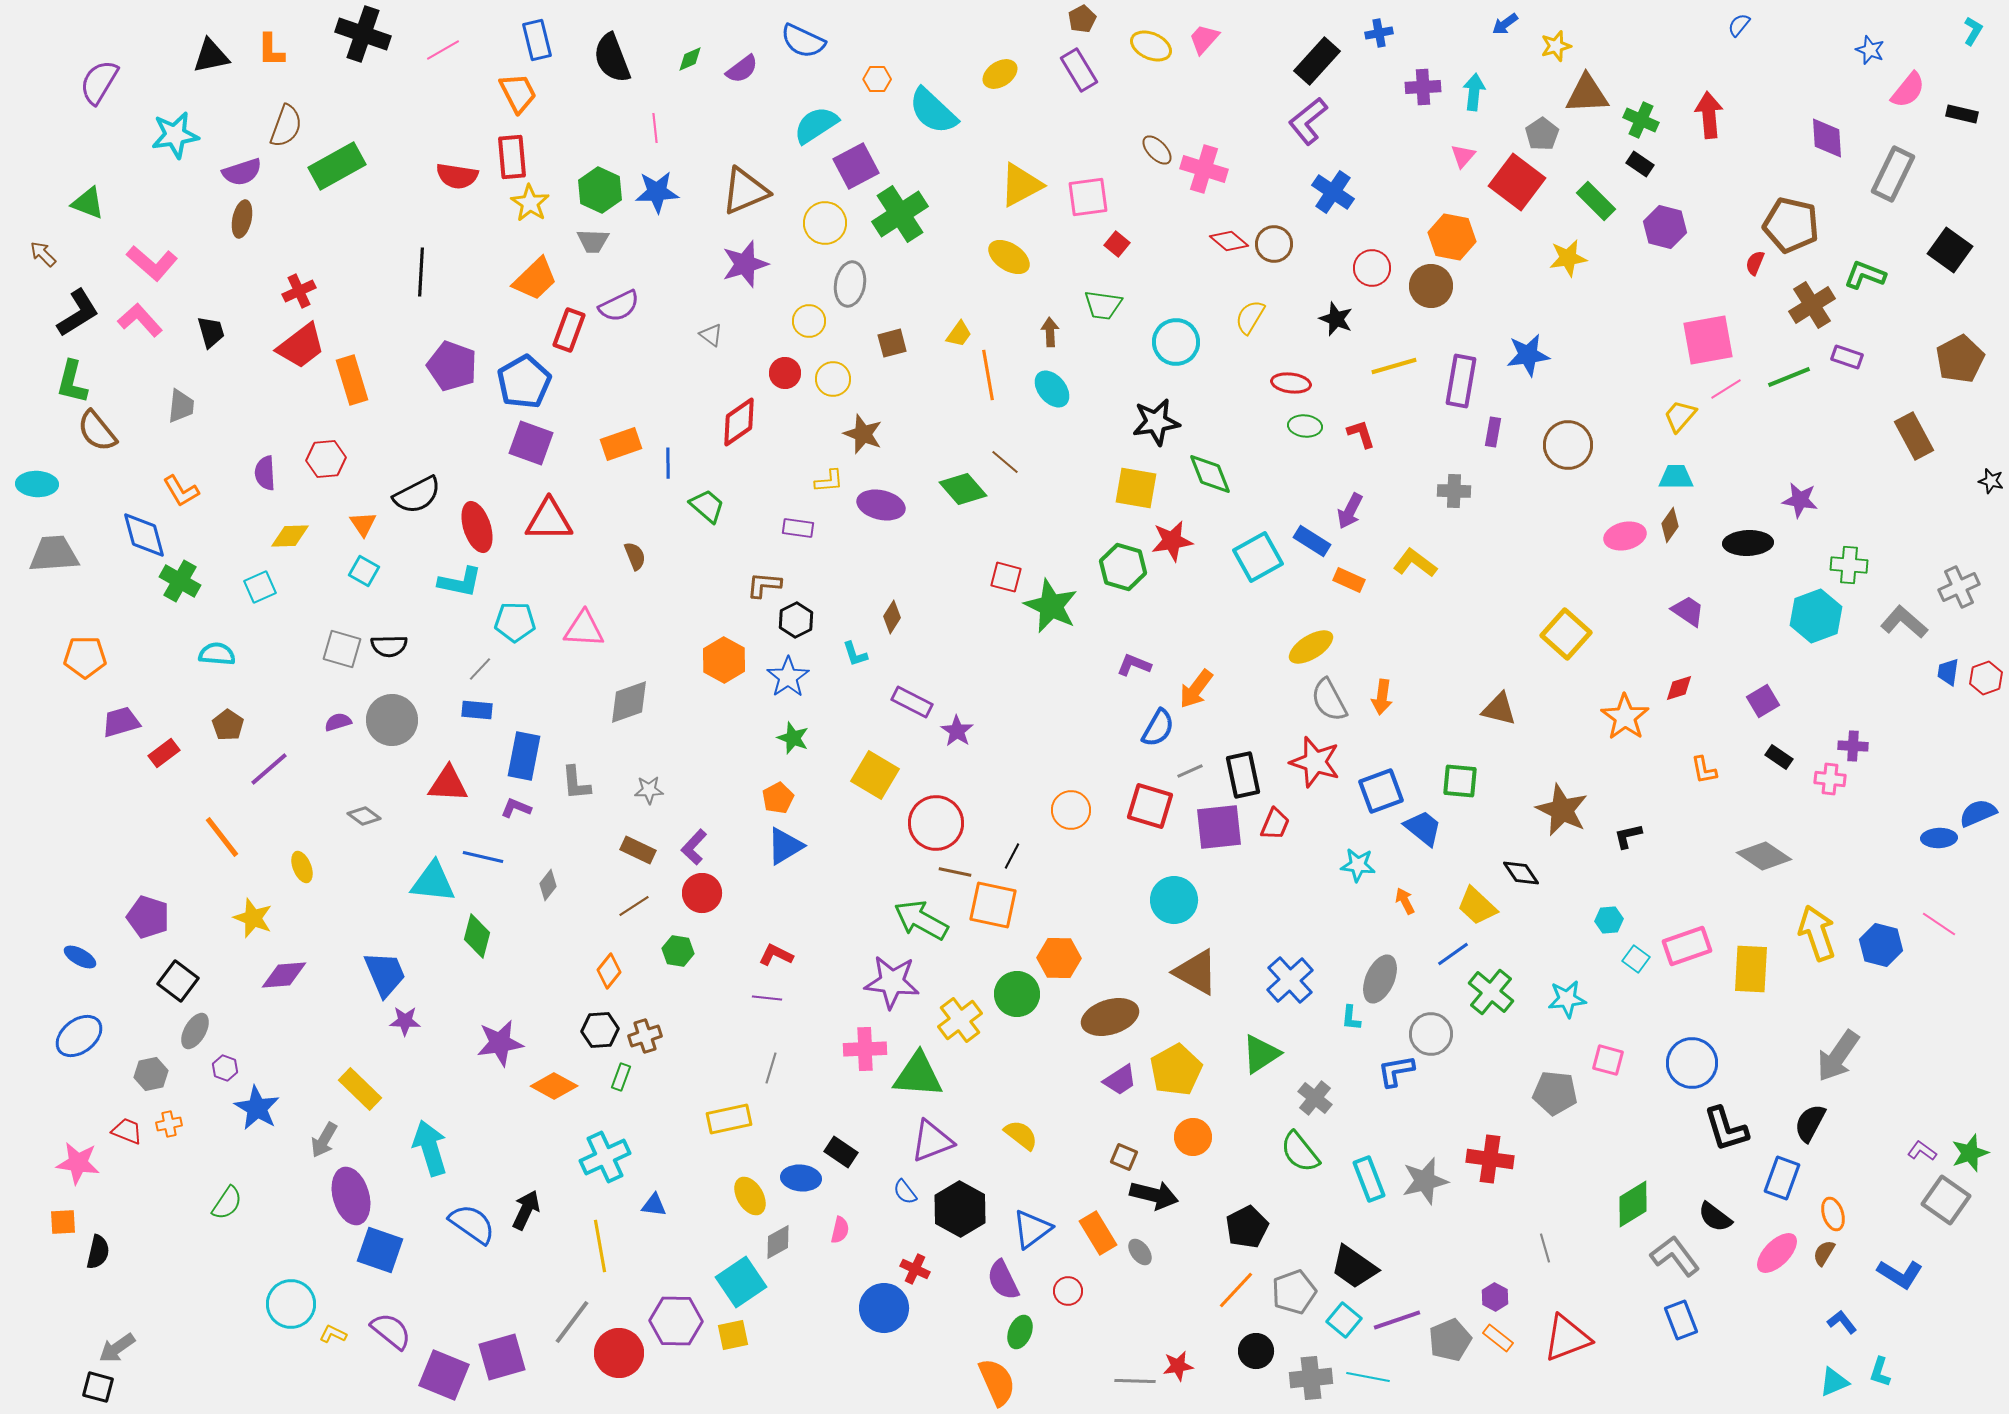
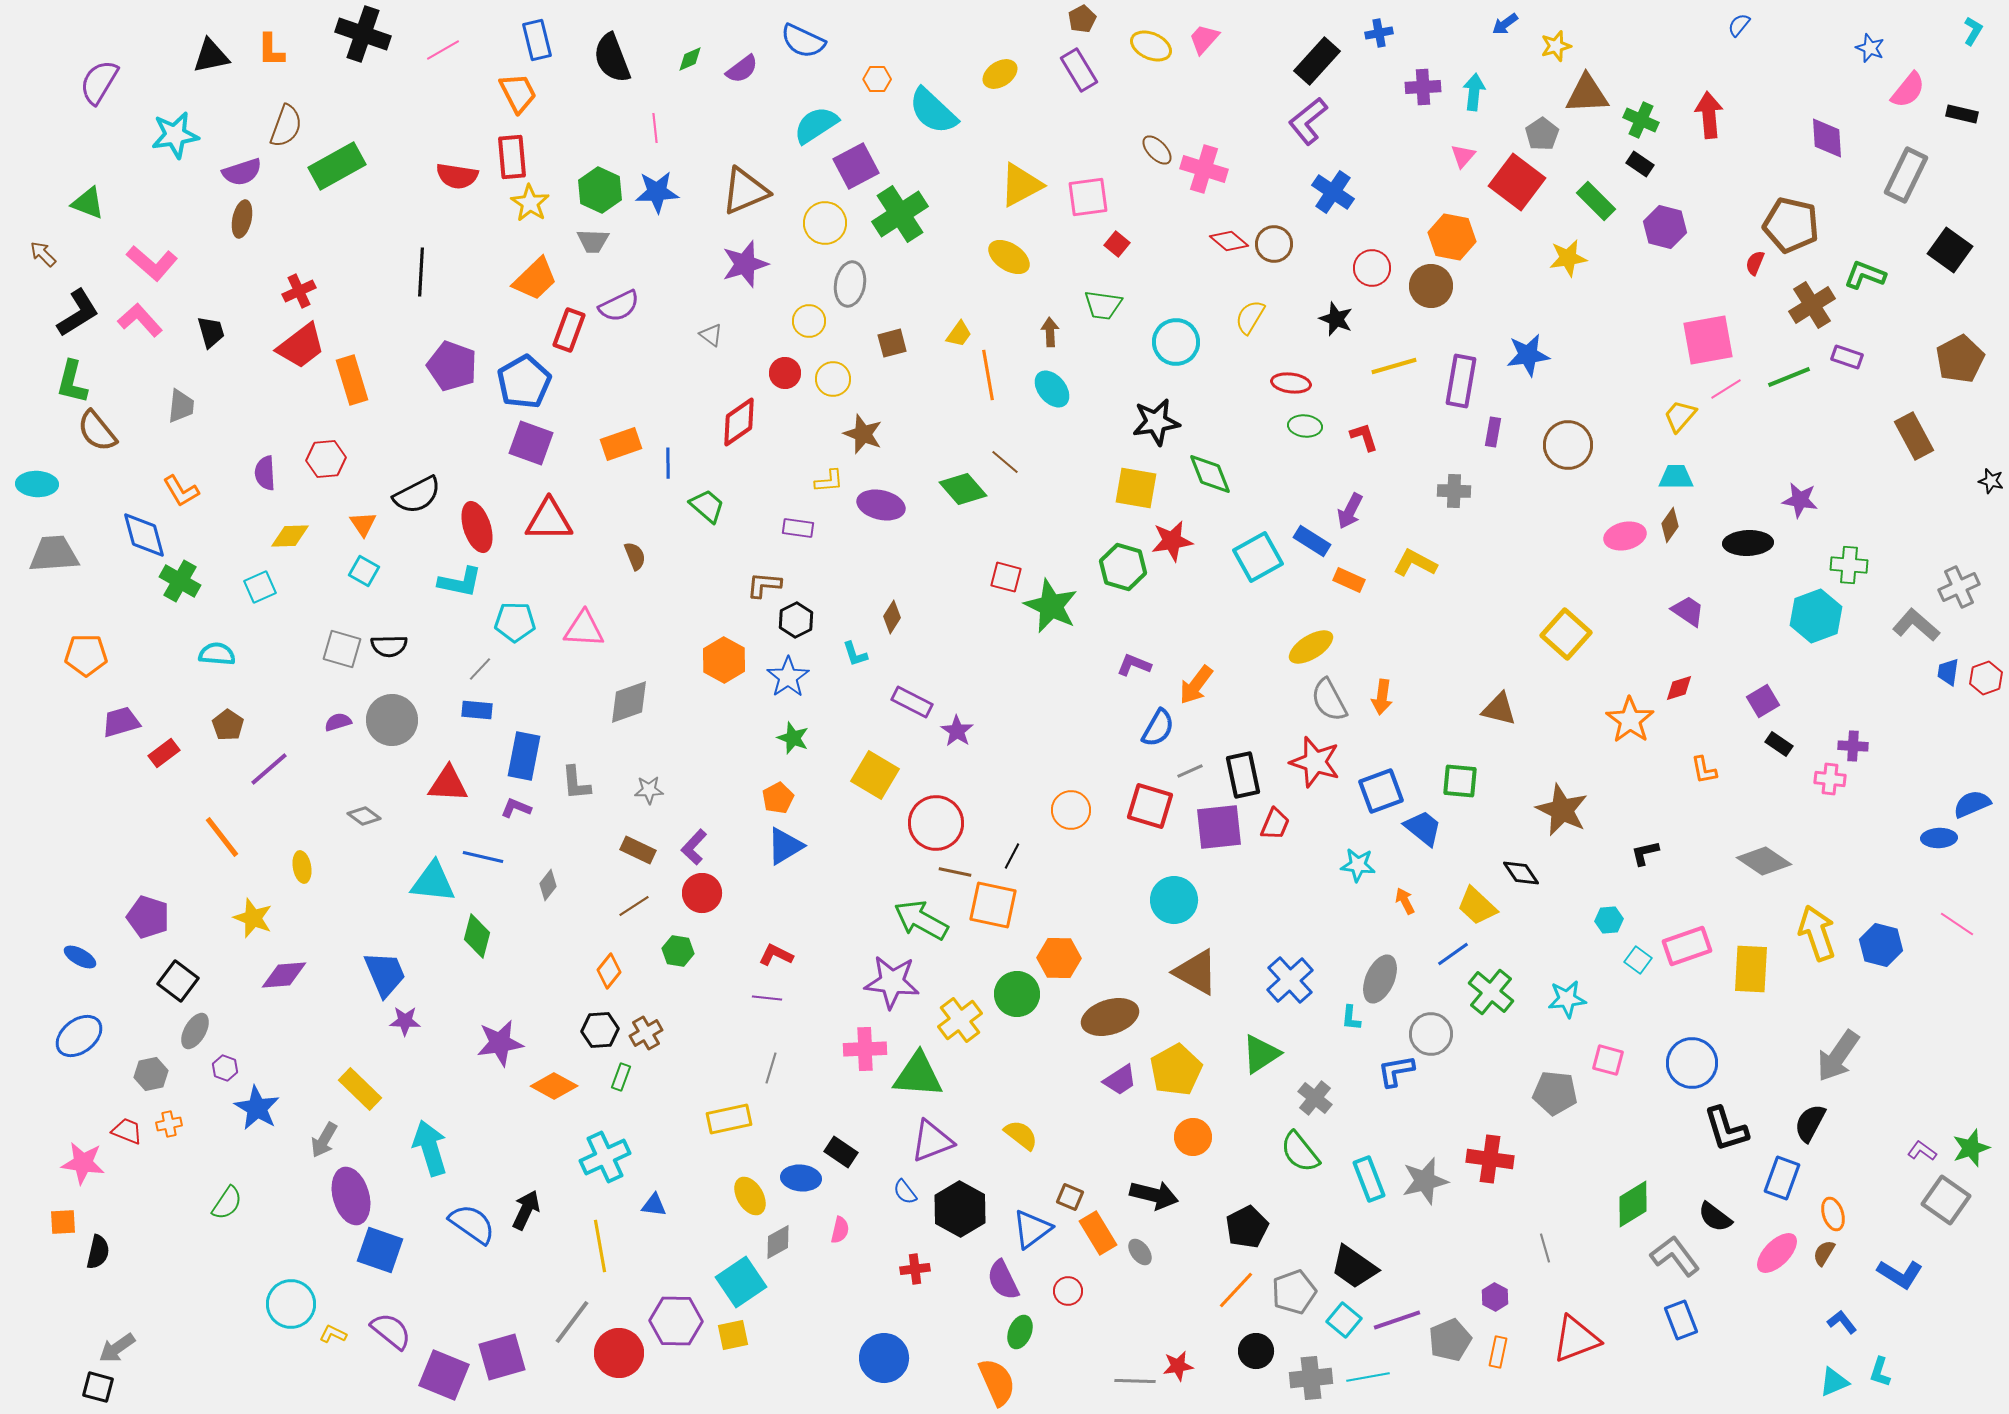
blue star at (1870, 50): moved 2 px up
gray rectangle at (1893, 174): moved 13 px right, 1 px down
red L-shape at (1361, 434): moved 3 px right, 3 px down
yellow L-shape at (1415, 563): rotated 9 degrees counterclockwise
gray L-shape at (1904, 622): moved 12 px right, 3 px down
orange pentagon at (85, 657): moved 1 px right, 2 px up
orange arrow at (1196, 689): moved 4 px up
orange star at (1625, 717): moved 5 px right, 3 px down
black rectangle at (1779, 757): moved 13 px up
blue semicircle at (1978, 813): moved 6 px left, 9 px up
black L-shape at (1628, 836): moved 17 px right, 17 px down
gray diamond at (1764, 856): moved 5 px down
yellow ellipse at (302, 867): rotated 12 degrees clockwise
pink line at (1939, 924): moved 18 px right
cyan square at (1636, 959): moved 2 px right, 1 px down
brown cross at (645, 1036): moved 1 px right, 3 px up; rotated 12 degrees counterclockwise
green star at (1970, 1153): moved 1 px right, 5 px up
brown square at (1124, 1157): moved 54 px left, 40 px down
pink star at (78, 1163): moved 5 px right
red cross at (915, 1269): rotated 32 degrees counterclockwise
blue circle at (884, 1308): moved 50 px down
orange rectangle at (1498, 1338): moved 14 px down; rotated 64 degrees clockwise
red triangle at (1567, 1338): moved 9 px right, 1 px down
cyan line at (1368, 1377): rotated 21 degrees counterclockwise
